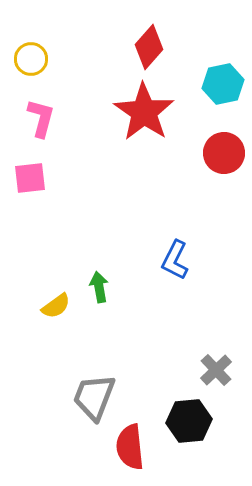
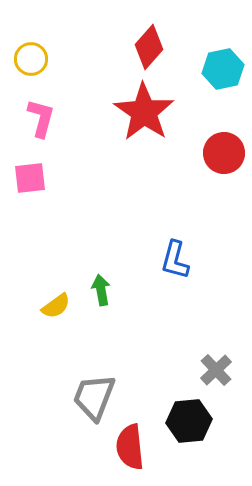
cyan hexagon: moved 15 px up
blue L-shape: rotated 12 degrees counterclockwise
green arrow: moved 2 px right, 3 px down
